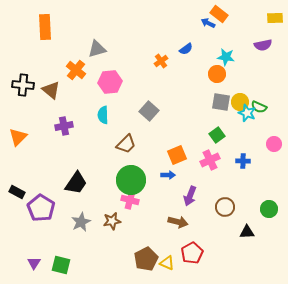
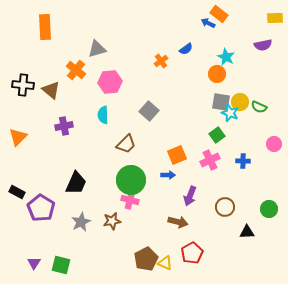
cyan star at (226, 57): rotated 18 degrees clockwise
cyan star at (247, 113): moved 17 px left
black trapezoid at (76, 183): rotated 10 degrees counterclockwise
yellow triangle at (167, 263): moved 2 px left
